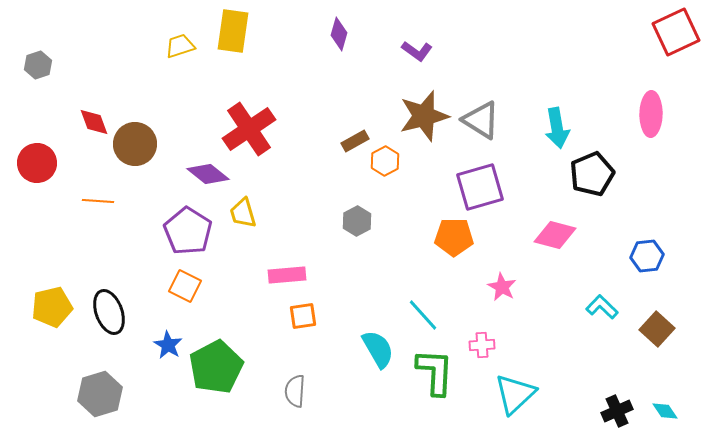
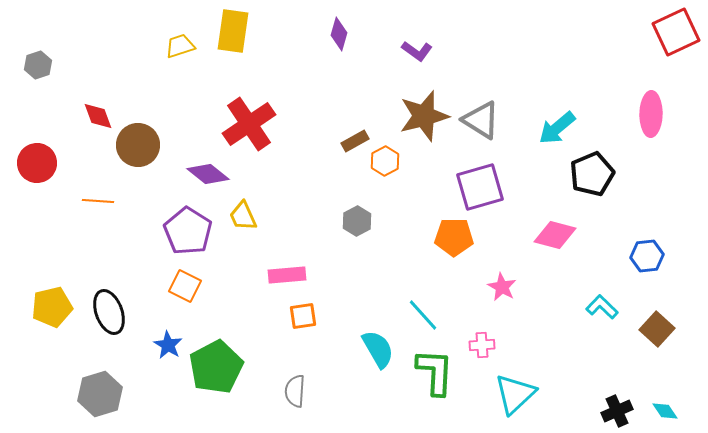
red diamond at (94, 122): moved 4 px right, 6 px up
cyan arrow at (557, 128): rotated 60 degrees clockwise
red cross at (249, 129): moved 5 px up
brown circle at (135, 144): moved 3 px right, 1 px down
yellow trapezoid at (243, 213): moved 3 px down; rotated 8 degrees counterclockwise
